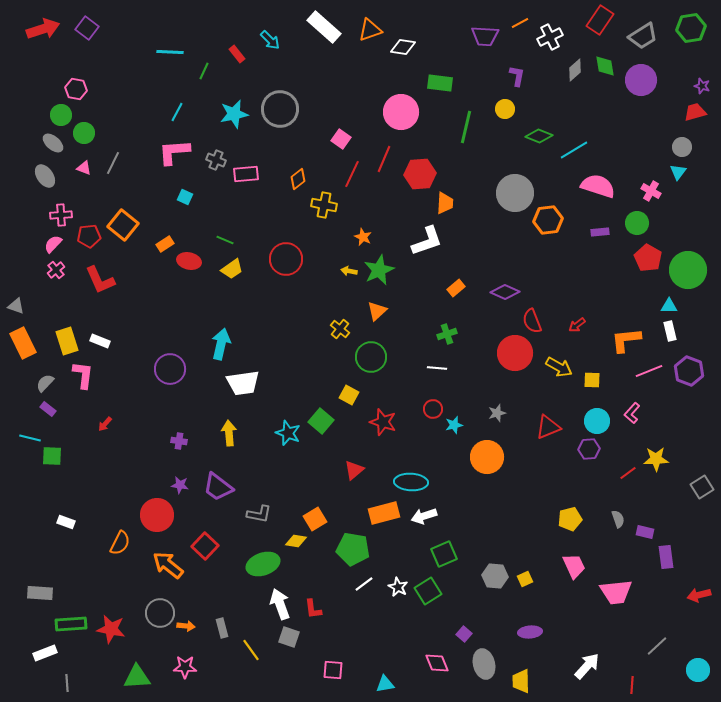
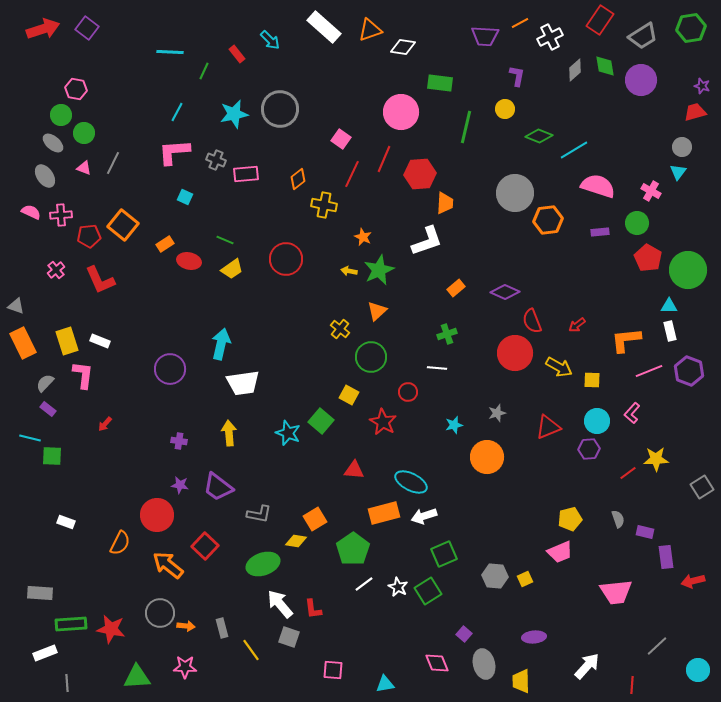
pink semicircle at (53, 244): moved 22 px left, 32 px up; rotated 72 degrees clockwise
red circle at (433, 409): moved 25 px left, 17 px up
red star at (383, 422): rotated 12 degrees clockwise
red triangle at (354, 470): rotated 45 degrees clockwise
cyan ellipse at (411, 482): rotated 24 degrees clockwise
green pentagon at (353, 549): rotated 28 degrees clockwise
pink trapezoid at (574, 566): moved 14 px left, 14 px up; rotated 92 degrees clockwise
red arrow at (699, 595): moved 6 px left, 14 px up
white arrow at (280, 604): rotated 20 degrees counterclockwise
purple ellipse at (530, 632): moved 4 px right, 5 px down
